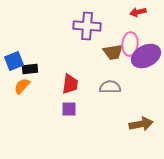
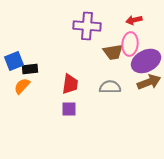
red arrow: moved 4 px left, 8 px down
purple ellipse: moved 5 px down
brown arrow: moved 8 px right, 42 px up; rotated 10 degrees counterclockwise
